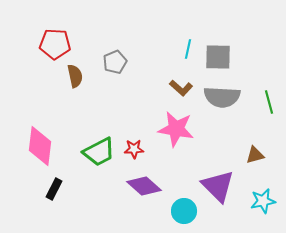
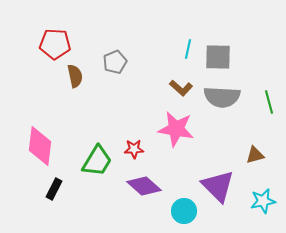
green trapezoid: moved 2 px left, 9 px down; rotated 32 degrees counterclockwise
